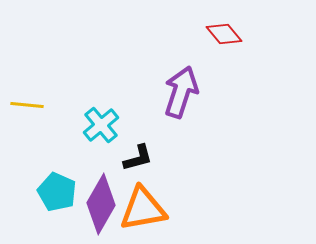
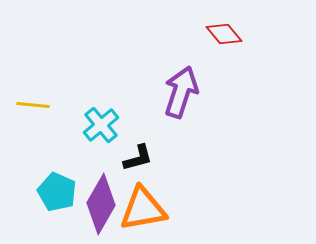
yellow line: moved 6 px right
